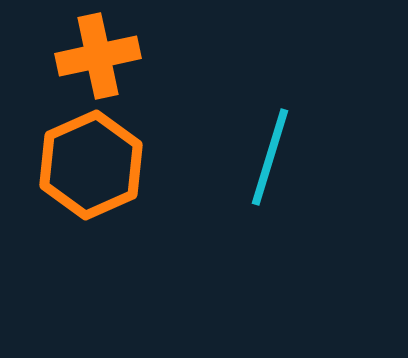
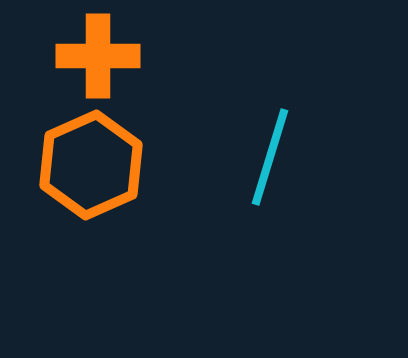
orange cross: rotated 12 degrees clockwise
